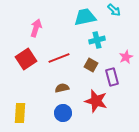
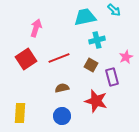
blue circle: moved 1 px left, 3 px down
